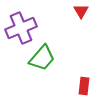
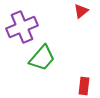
red triangle: rotated 21 degrees clockwise
purple cross: moved 1 px right, 1 px up
